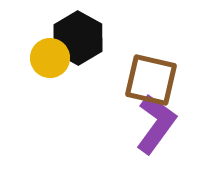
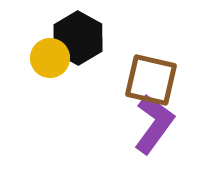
purple L-shape: moved 2 px left
